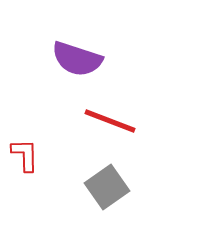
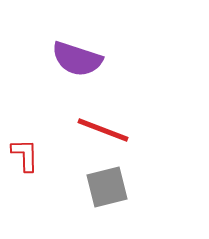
red line: moved 7 px left, 9 px down
gray square: rotated 21 degrees clockwise
